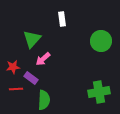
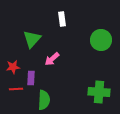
green circle: moved 1 px up
pink arrow: moved 9 px right
purple rectangle: rotated 56 degrees clockwise
green cross: rotated 15 degrees clockwise
